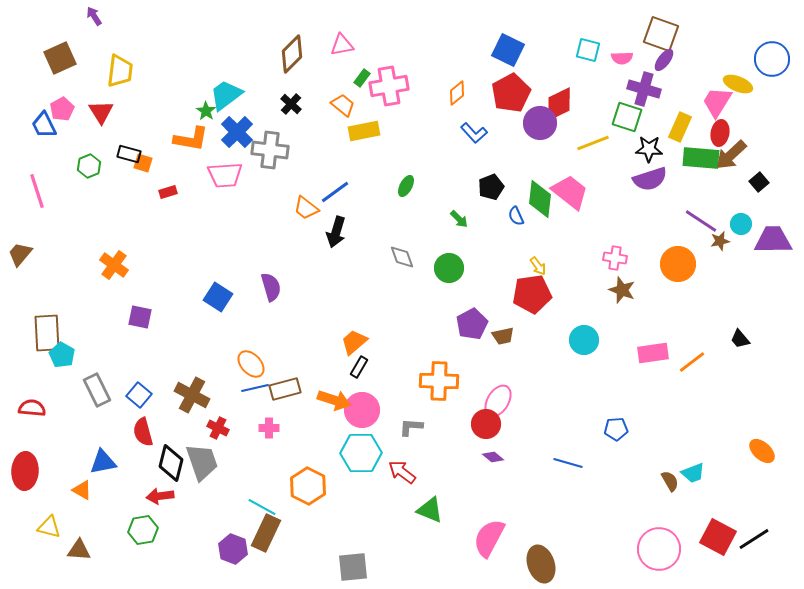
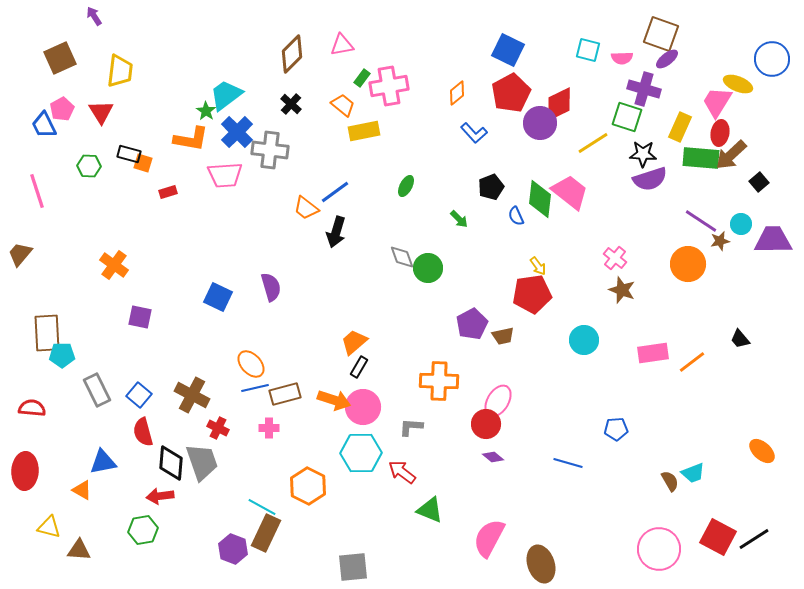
purple ellipse at (664, 60): moved 3 px right, 1 px up; rotated 15 degrees clockwise
yellow line at (593, 143): rotated 12 degrees counterclockwise
black star at (649, 149): moved 6 px left, 5 px down
green hexagon at (89, 166): rotated 25 degrees clockwise
pink cross at (615, 258): rotated 30 degrees clockwise
orange circle at (678, 264): moved 10 px right
green circle at (449, 268): moved 21 px left
blue square at (218, 297): rotated 8 degrees counterclockwise
cyan pentagon at (62, 355): rotated 30 degrees counterclockwise
brown rectangle at (285, 389): moved 5 px down
pink circle at (362, 410): moved 1 px right, 3 px up
black diamond at (171, 463): rotated 9 degrees counterclockwise
